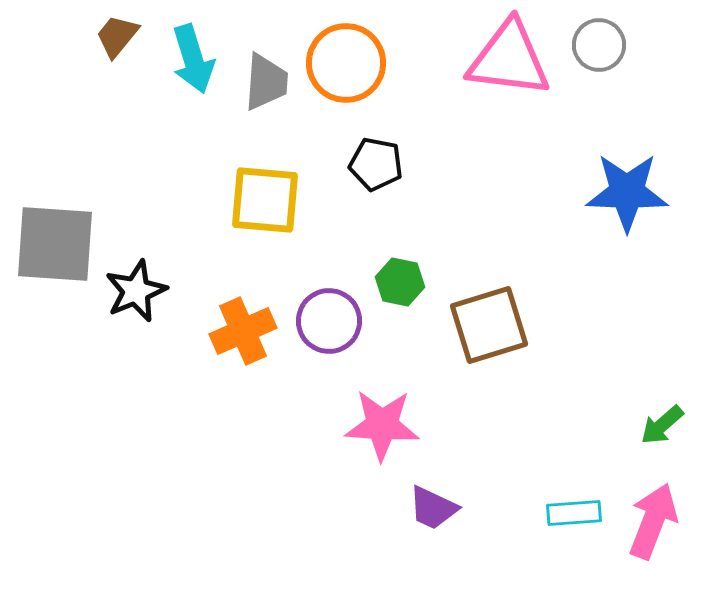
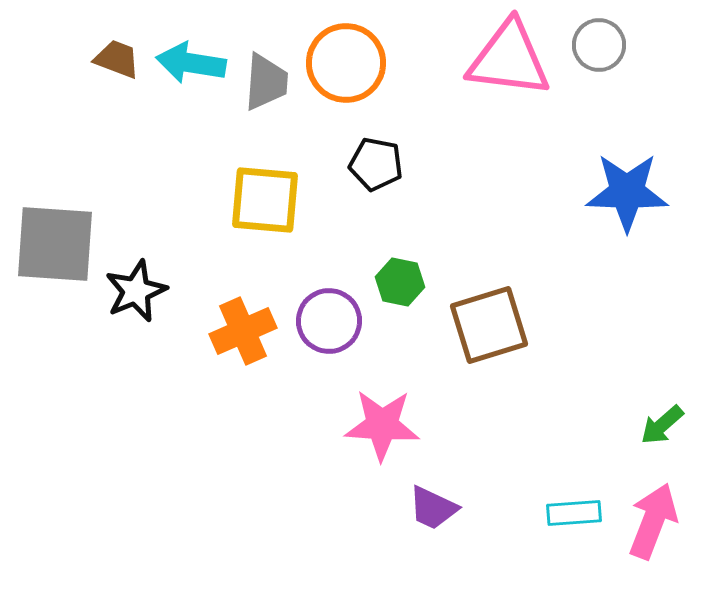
brown trapezoid: moved 23 px down; rotated 72 degrees clockwise
cyan arrow: moved 2 px left, 4 px down; rotated 116 degrees clockwise
